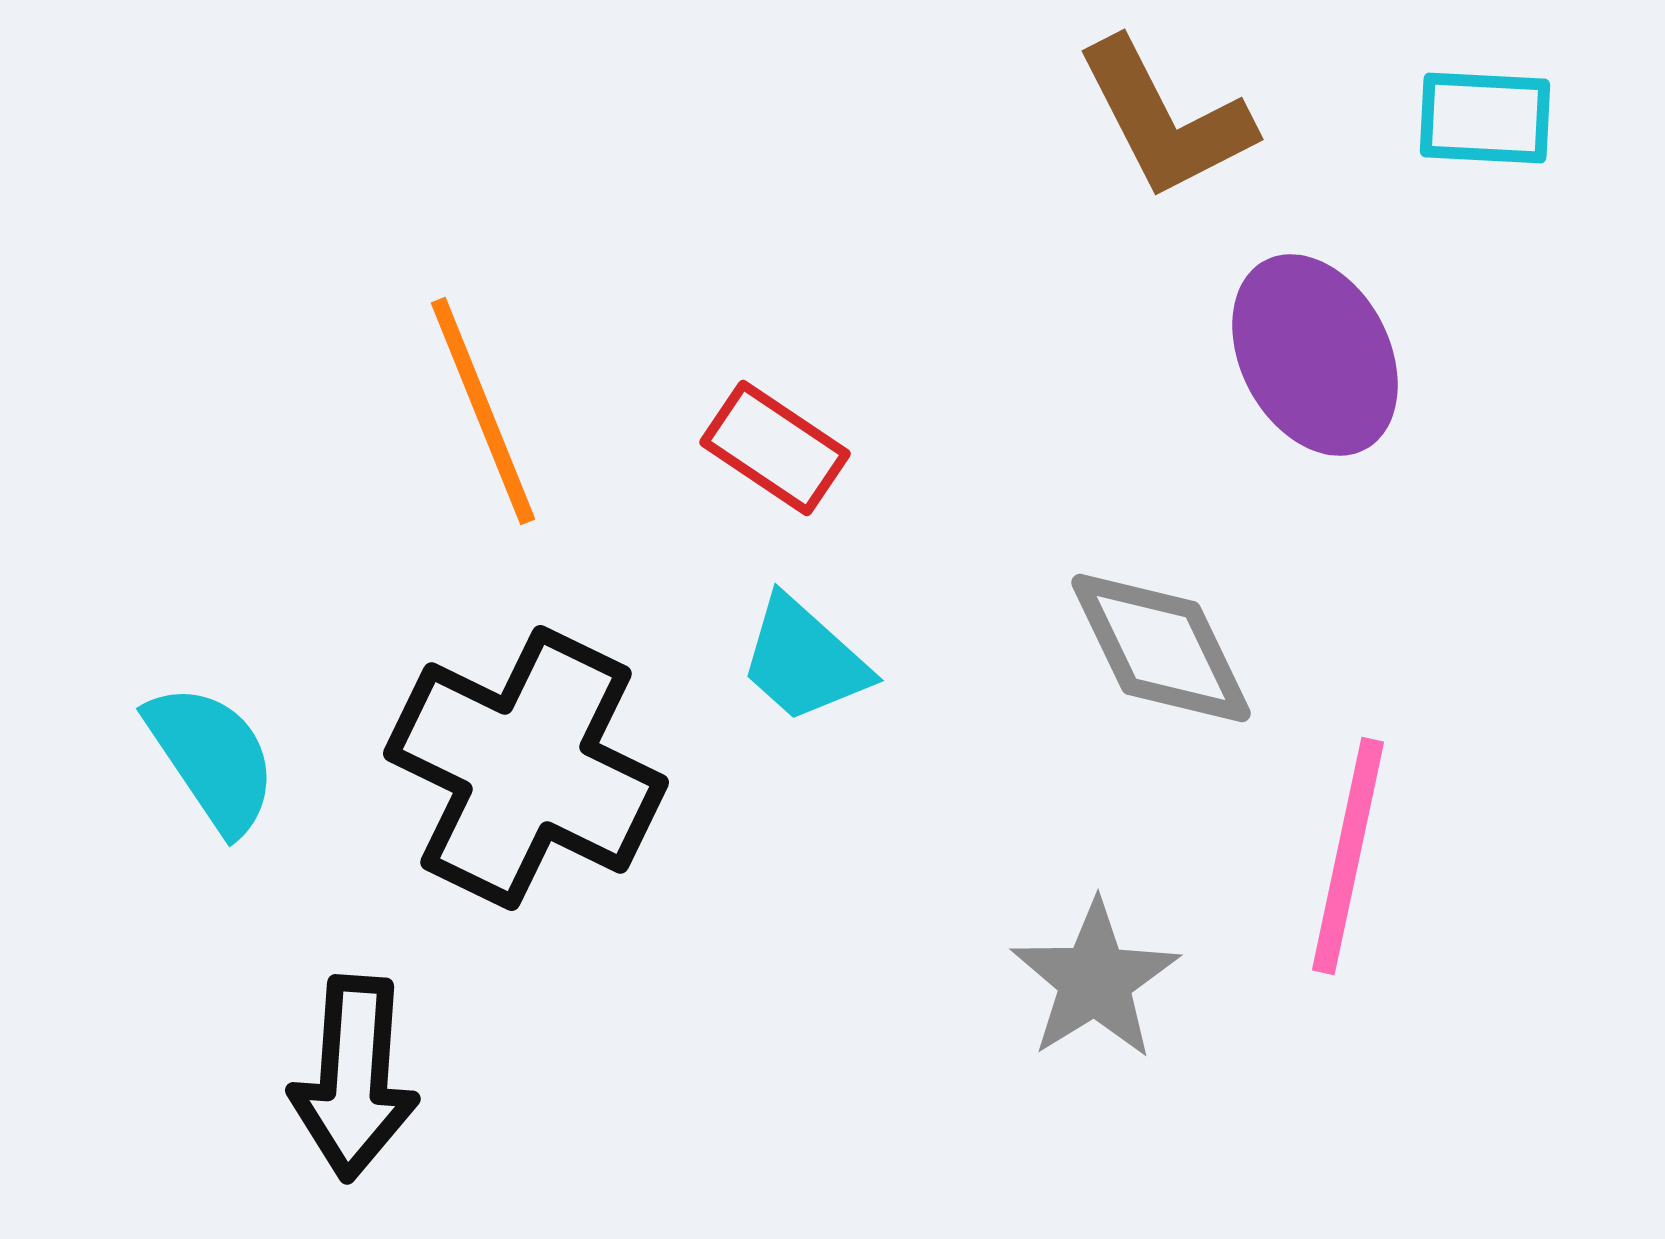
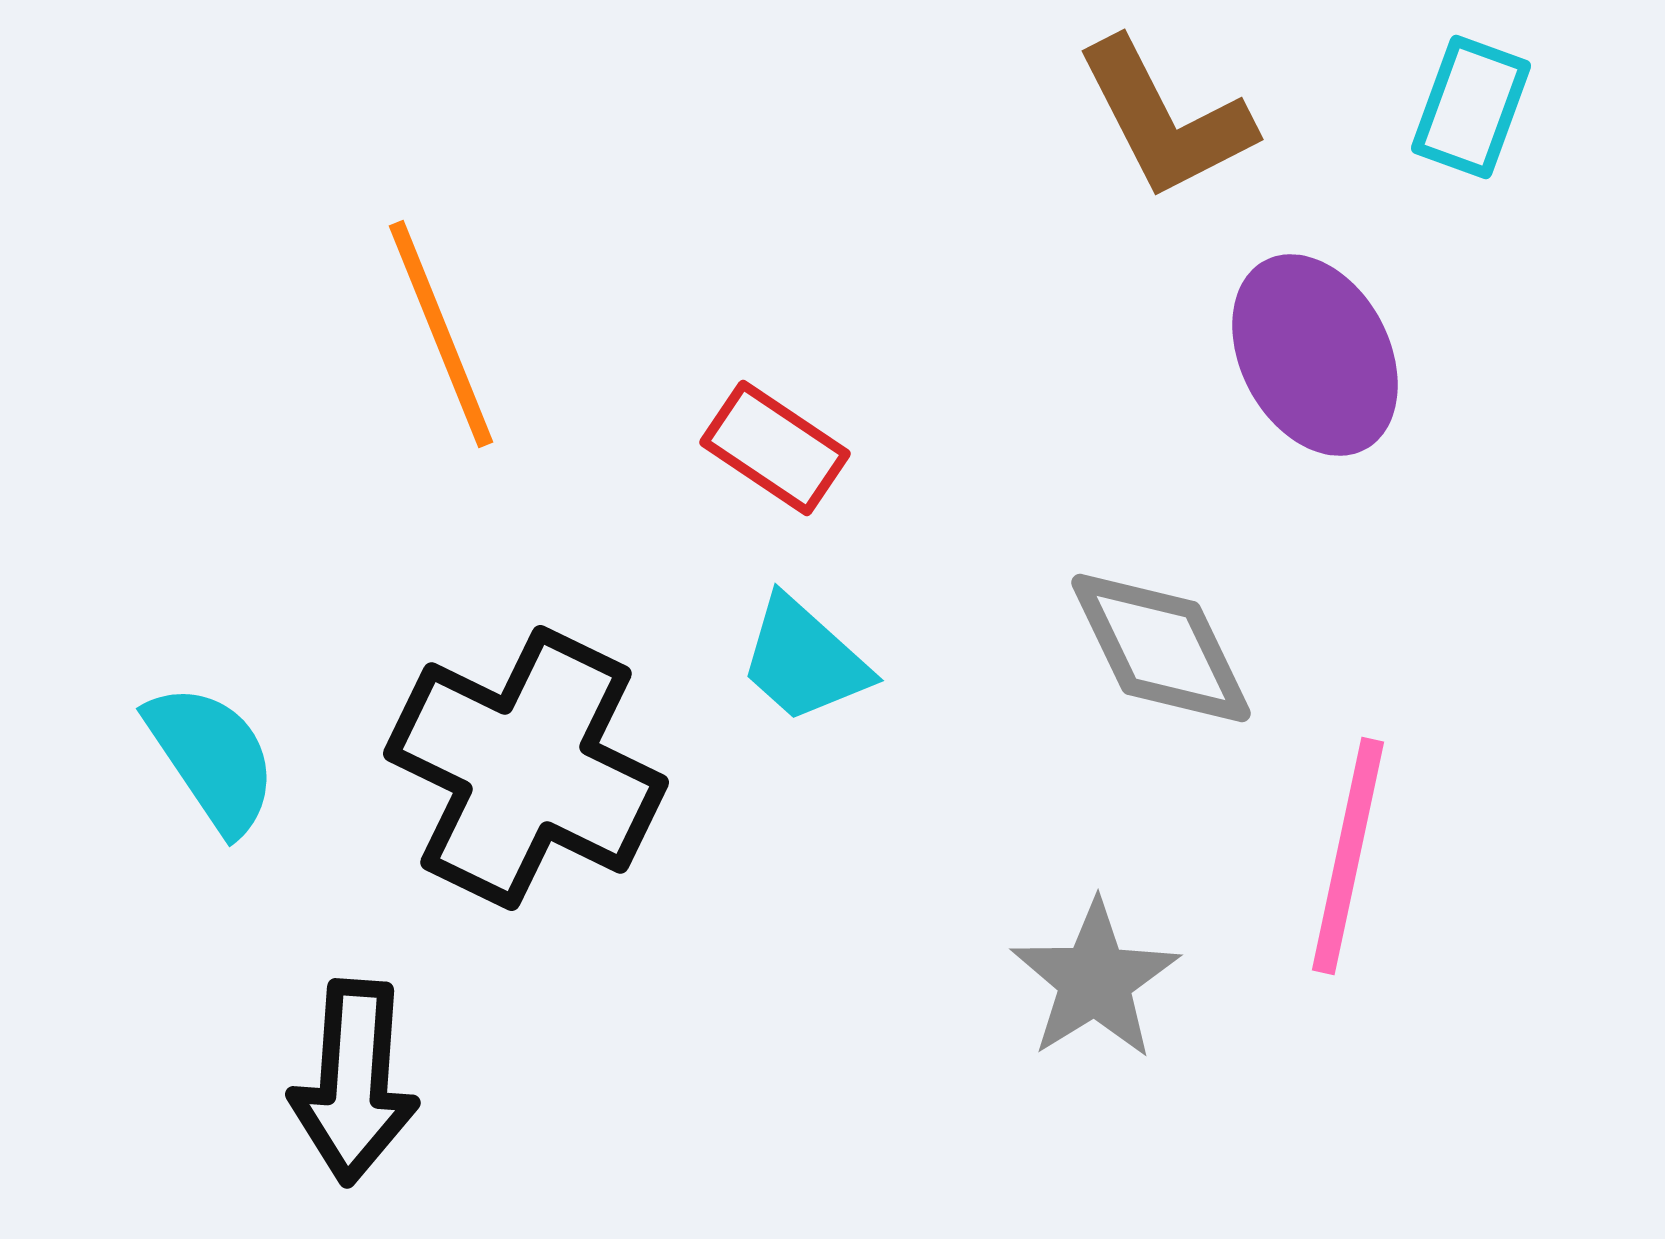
cyan rectangle: moved 14 px left, 11 px up; rotated 73 degrees counterclockwise
orange line: moved 42 px left, 77 px up
black arrow: moved 4 px down
